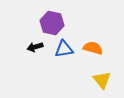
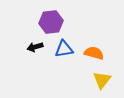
purple hexagon: moved 1 px left, 1 px up; rotated 20 degrees counterclockwise
orange semicircle: moved 1 px right, 5 px down
yellow triangle: rotated 18 degrees clockwise
